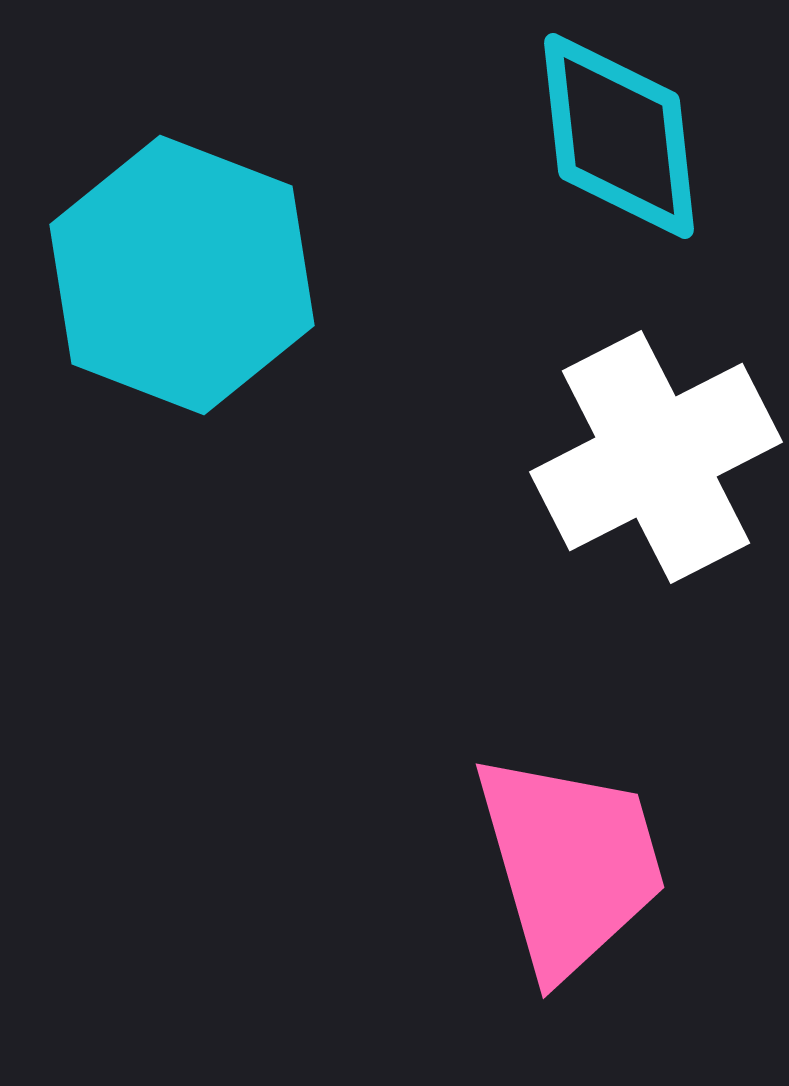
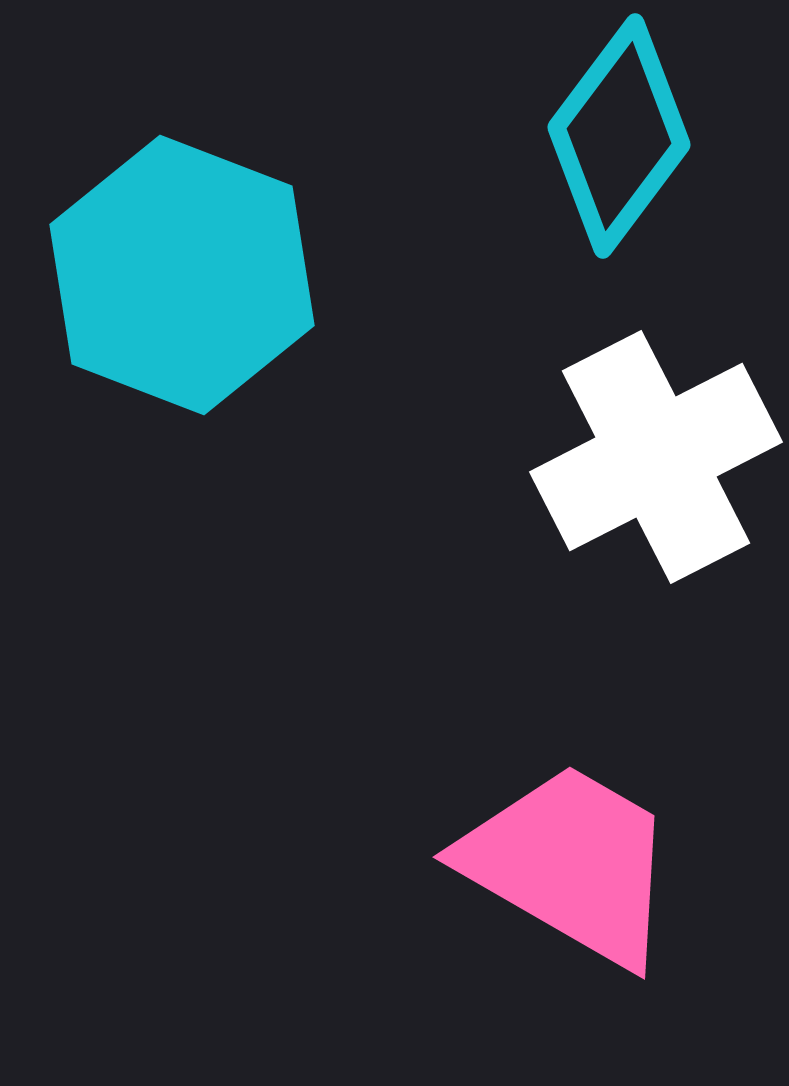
cyan diamond: rotated 43 degrees clockwise
pink trapezoid: rotated 44 degrees counterclockwise
